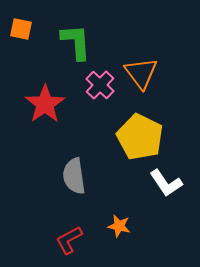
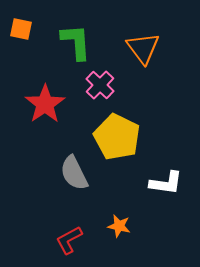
orange triangle: moved 2 px right, 25 px up
yellow pentagon: moved 23 px left
gray semicircle: moved 3 px up; rotated 18 degrees counterclockwise
white L-shape: rotated 48 degrees counterclockwise
